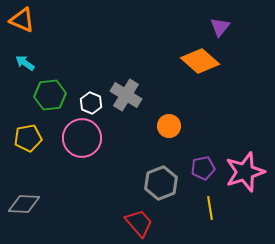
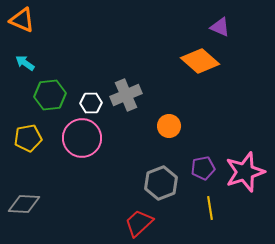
purple triangle: rotated 45 degrees counterclockwise
gray cross: rotated 36 degrees clockwise
white hexagon: rotated 25 degrees counterclockwise
red trapezoid: rotated 92 degrees counterclockwise
